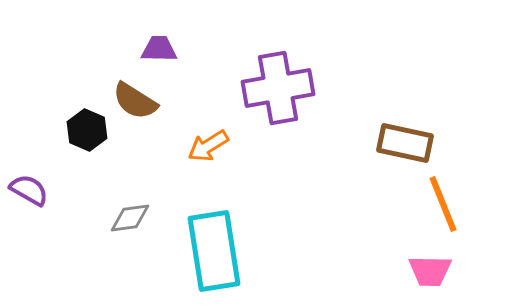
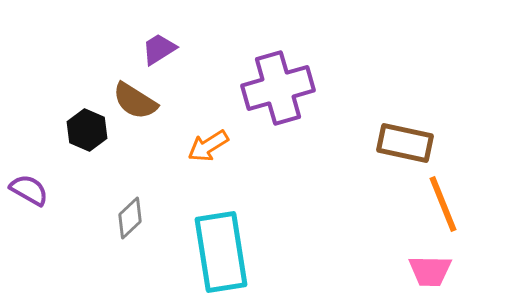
purple trapezoid: rotated 33 degrees counterclockwise
purple cross: rotated 6 degrees counterclockwise
gray diamond: rotated 36 degrees counterclockwise
cyan rectangle: moved 7 px right, 1 px down
